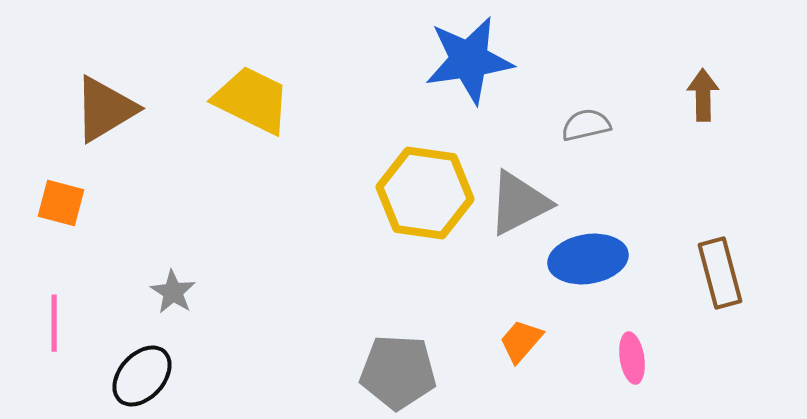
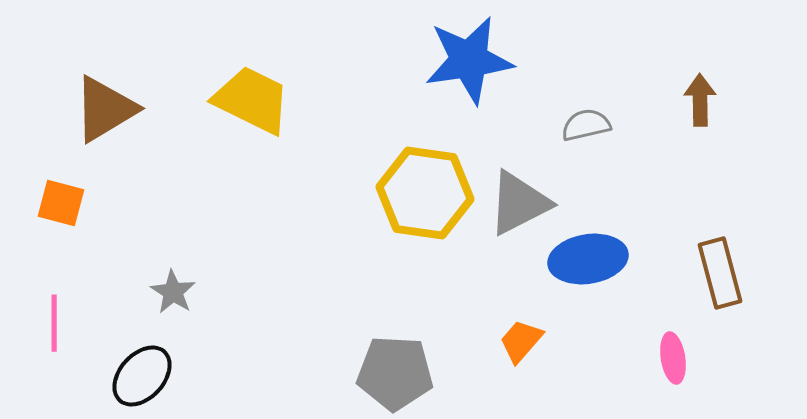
brown arrow: moved 3 px left, 5 px down
pink ellipse: moved 41 px right
gray pentagon: moved 3 px left, 1 px down
